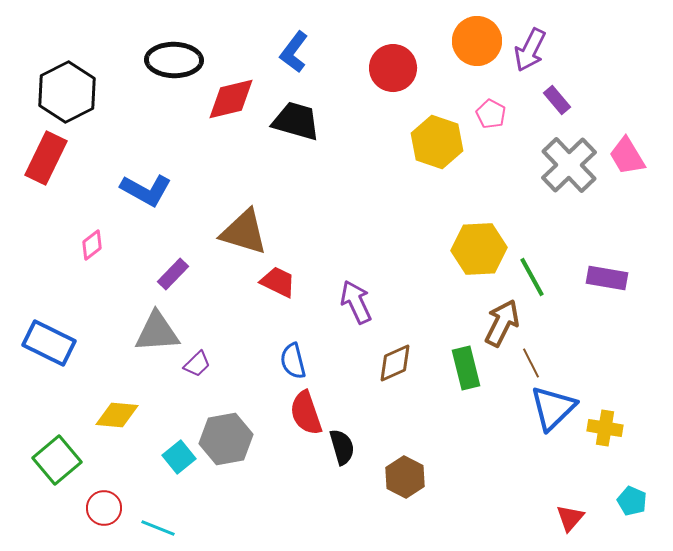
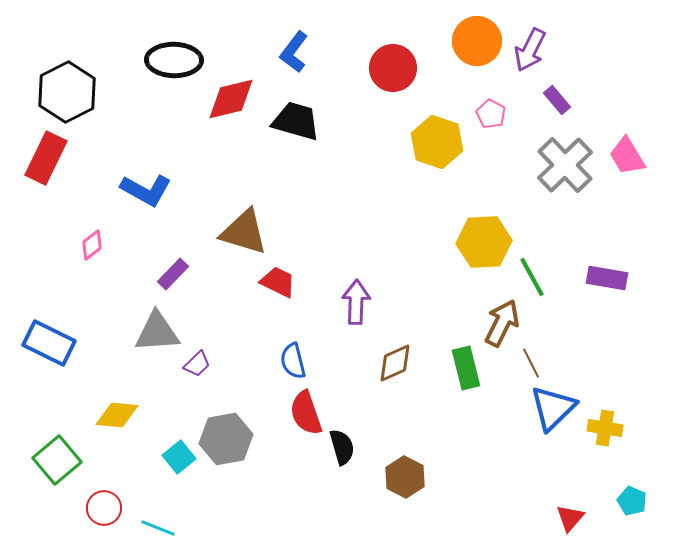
gray cross at (569, 165): moved 4 px left
yellow hexagon at (479, 249): moved 5 px right, 7 px up
purple arrow at (356, 302): rotated 27 degrees clockwise
